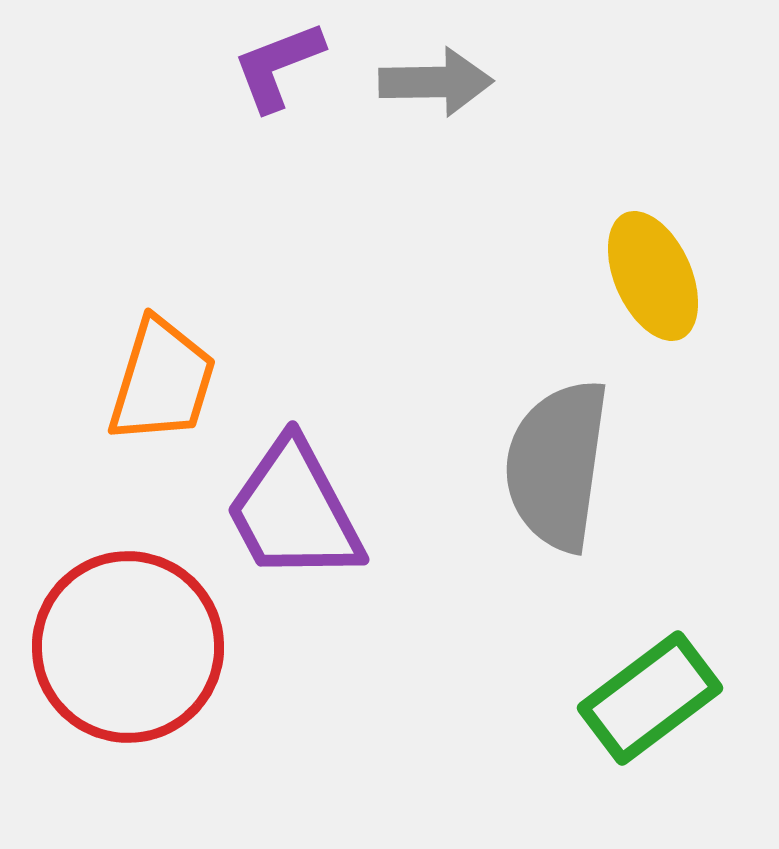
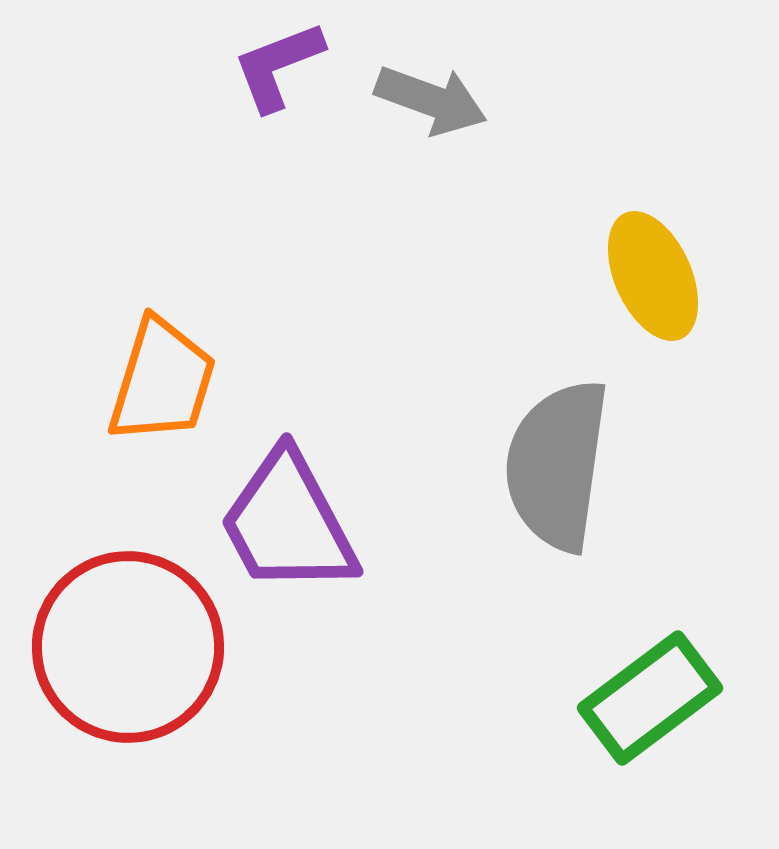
gray arrow: moved 5 px left, 18 px down; rotated 21 degrees clockwise
purple trapezoid: moved 6 px left, 12 px down
